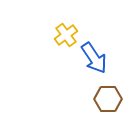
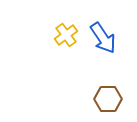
blue arrow: moved 9 px right, 20 px up
